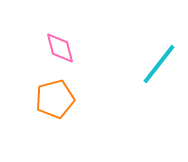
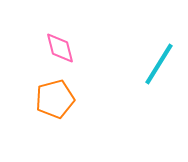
cyan line: rotated 6 degrees counterclockwise
